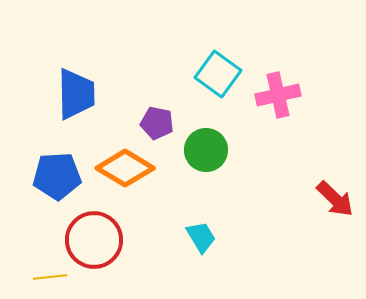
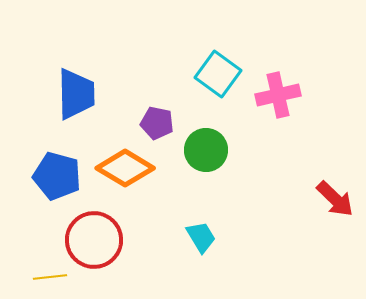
blue pentagon: rotated 18 degrees clockwise
